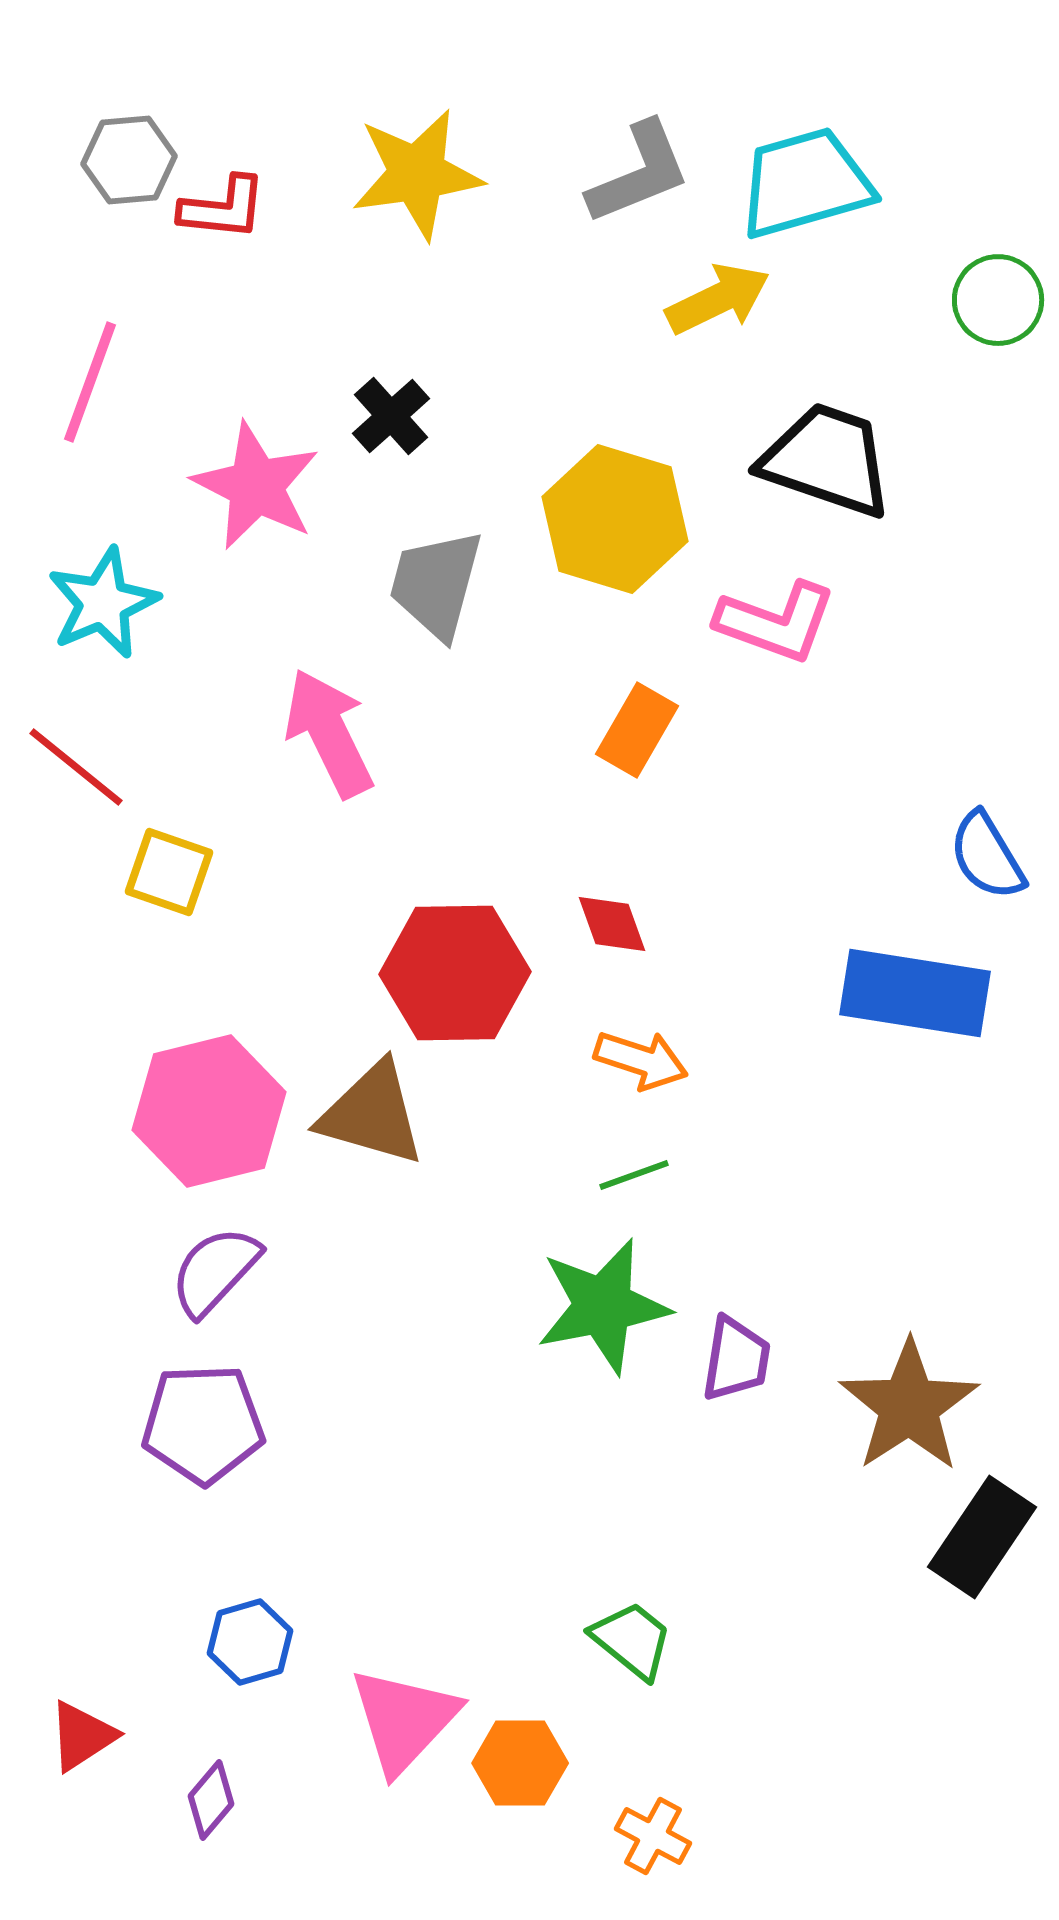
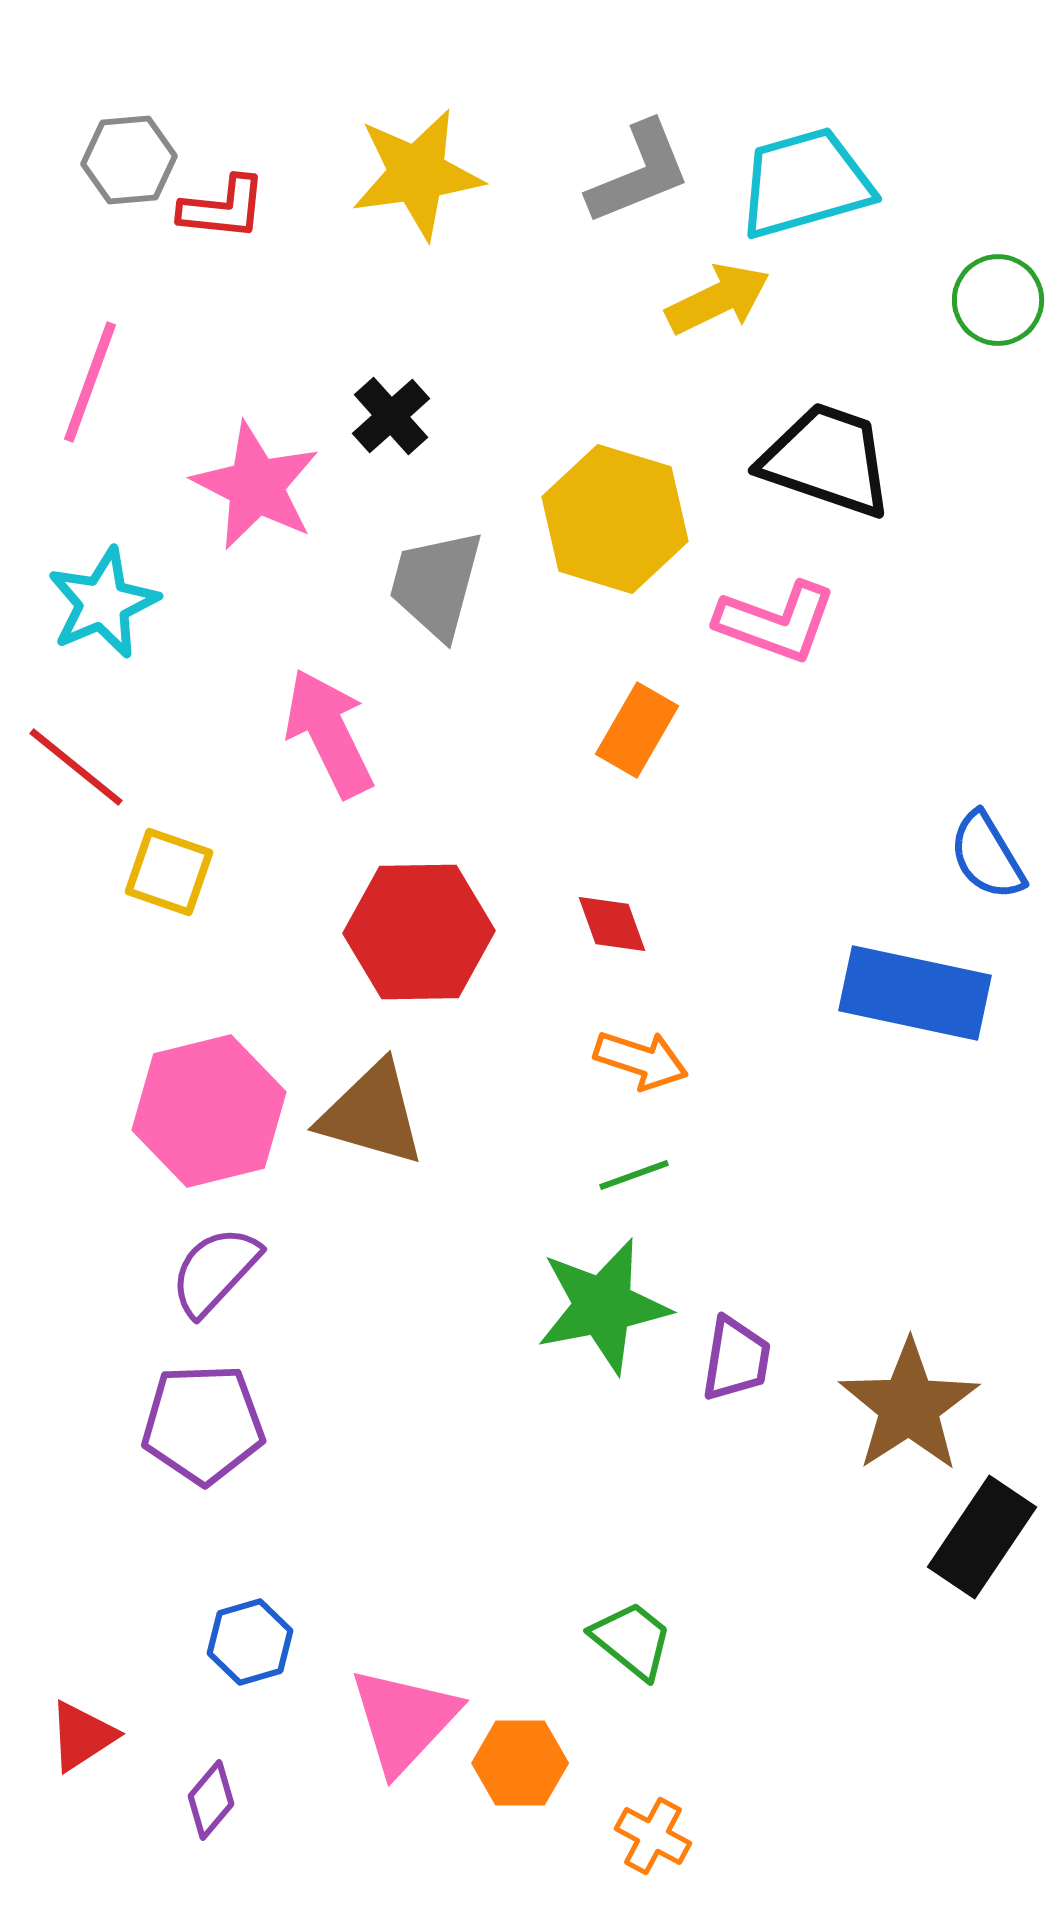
red hexagon: moved 36 px left, 41 px up
blue rectangle: rotated 3 degrees clockwise
